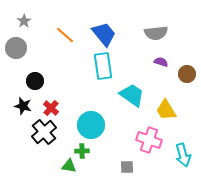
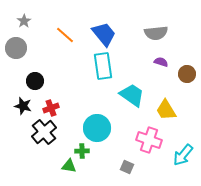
red cross: rotated 28 degrees clockwise
cyan circle: moved 6 px right, 3 px down
cyan arrow: rotated 55 degrees clockwise
gray square: rotated 24 degrees clockwise
